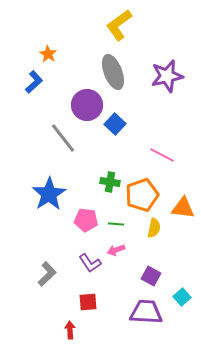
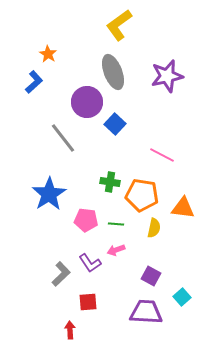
purple circle: moved 3 px up
orange pentagon: rotated 28 degrees clockwise
gray L-shape: moved 14 px right
